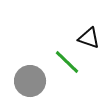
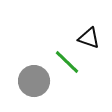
gray circle: moved 4 px right
